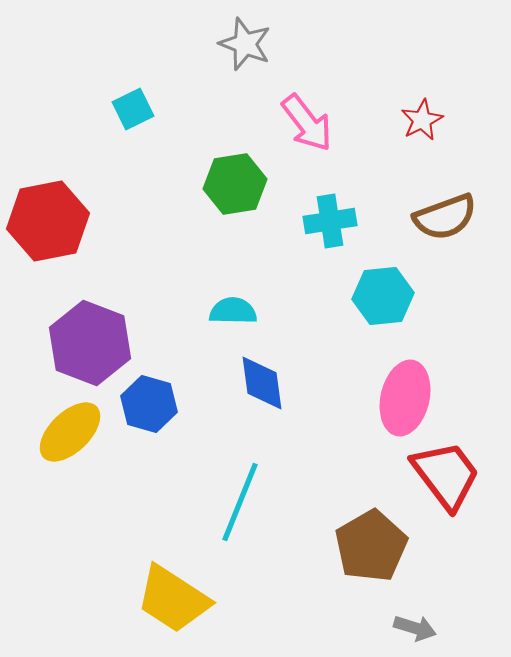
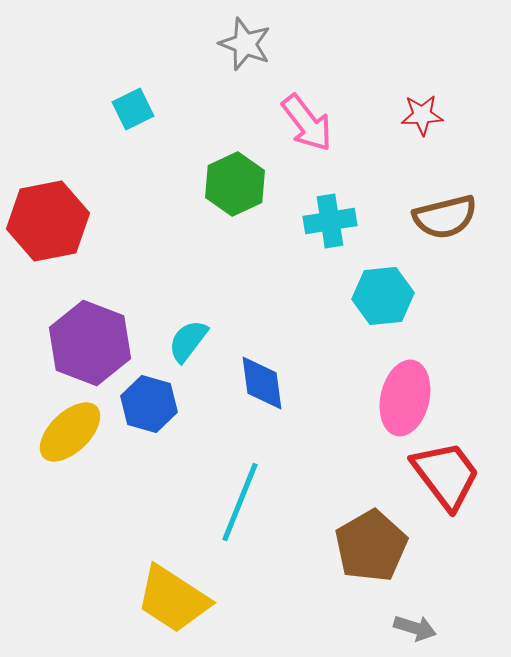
red star: moved 5 px up; rotated 24 degrees clockwise
green hexagon: rotated 16 degrees counterclockwise
brown semicircle: rotated 6 degrees clockwise
cyan semicircle: moved 45 px left, 30 px down; rotated 54 degrees counterclockwise
